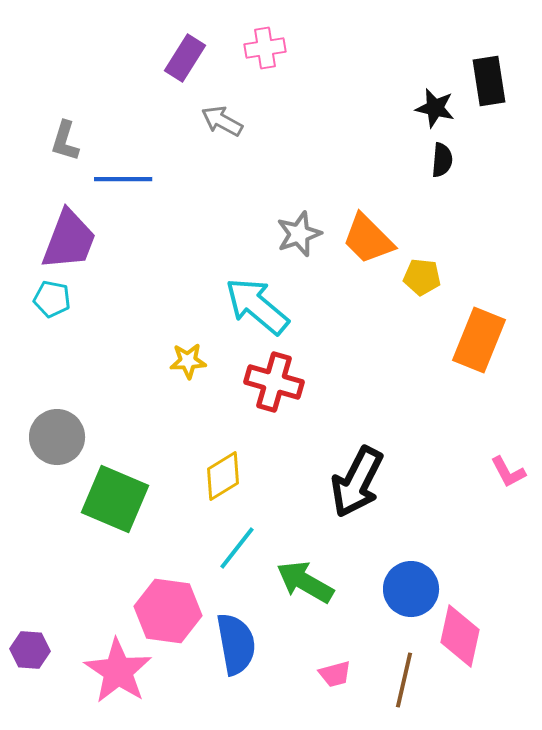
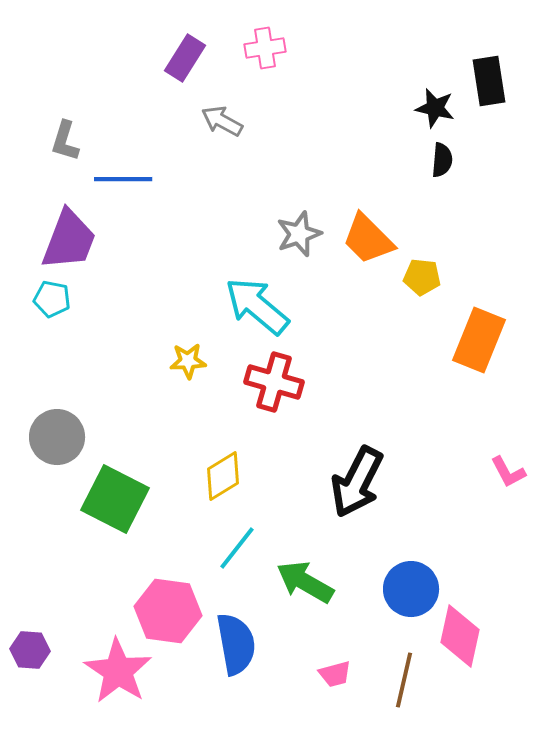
green square: rotated 4 degrees clockwise
